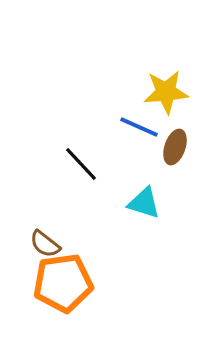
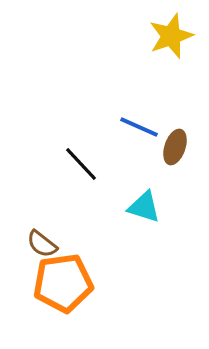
yellow star: moved 5 px right, 56 px up; rotated 15 degrees counterclockwise
cyan triangle: moved 4 px down
brown semicircle: moved 3 px left
